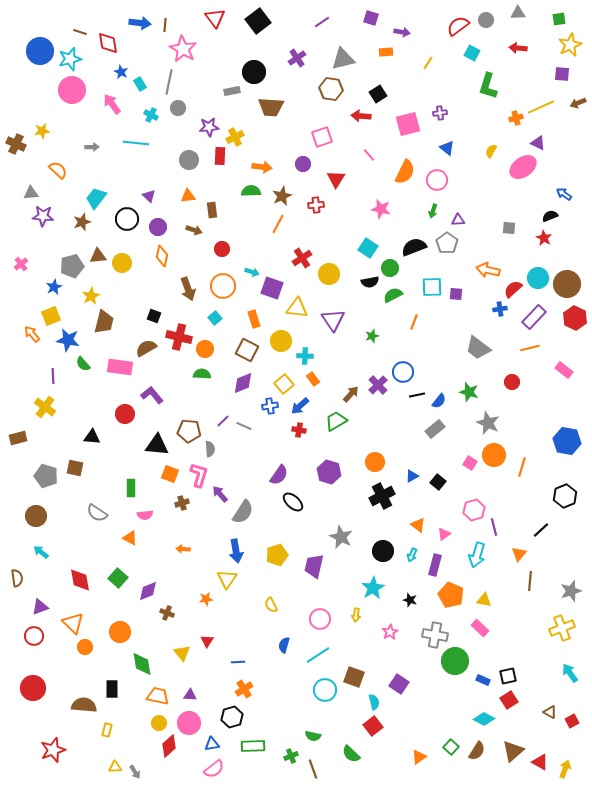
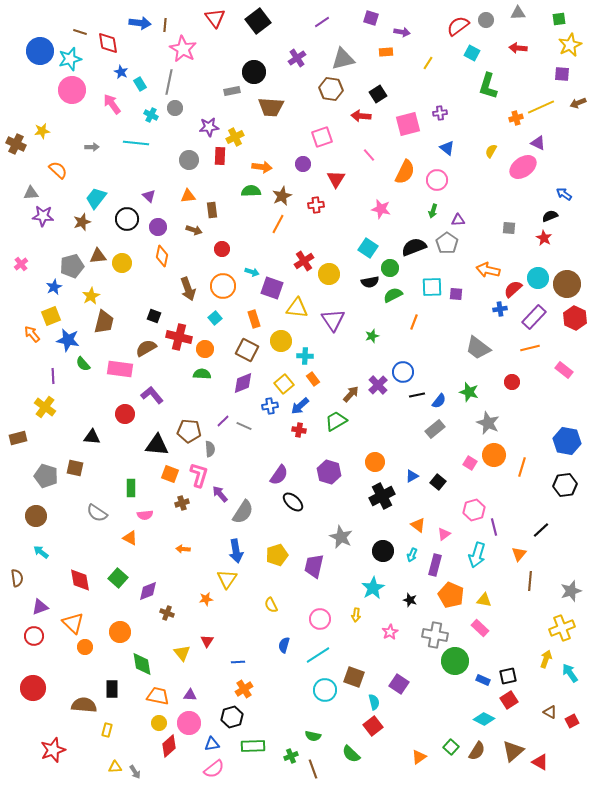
gray circle at (178, 108): moved 3 px left
red cross at (302, 258): moved 2 px right, 3 px down
pink rectangle at (120, 367): moved 2 px down
black hexagon at (565, 496): moved 11 px up; rotated 15 degrees clockwise
yellow arrow at (565, 769): moved 19 px left, 110 px up
